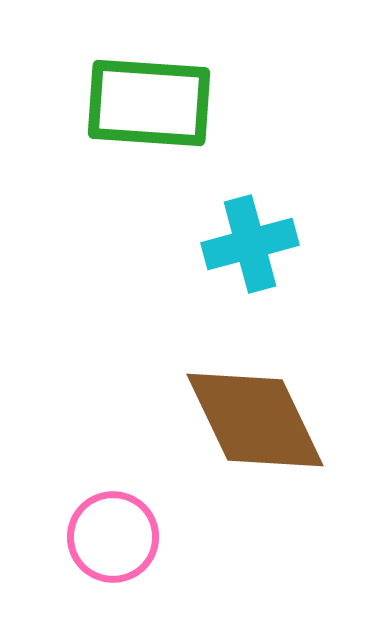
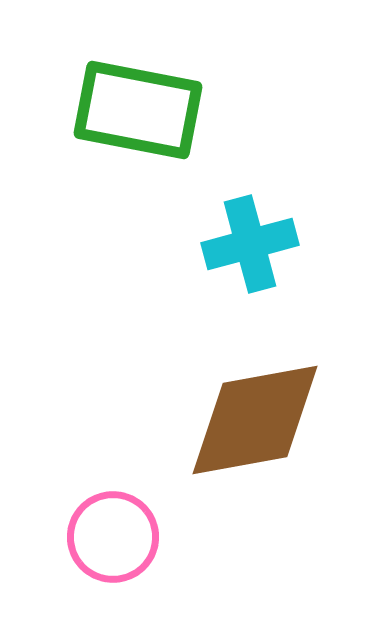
green rectangle: moved 11 px left, 7 px down; rotated 7 degrees clockwise
brown diamond: rotated 75 degrees counterclockwise
